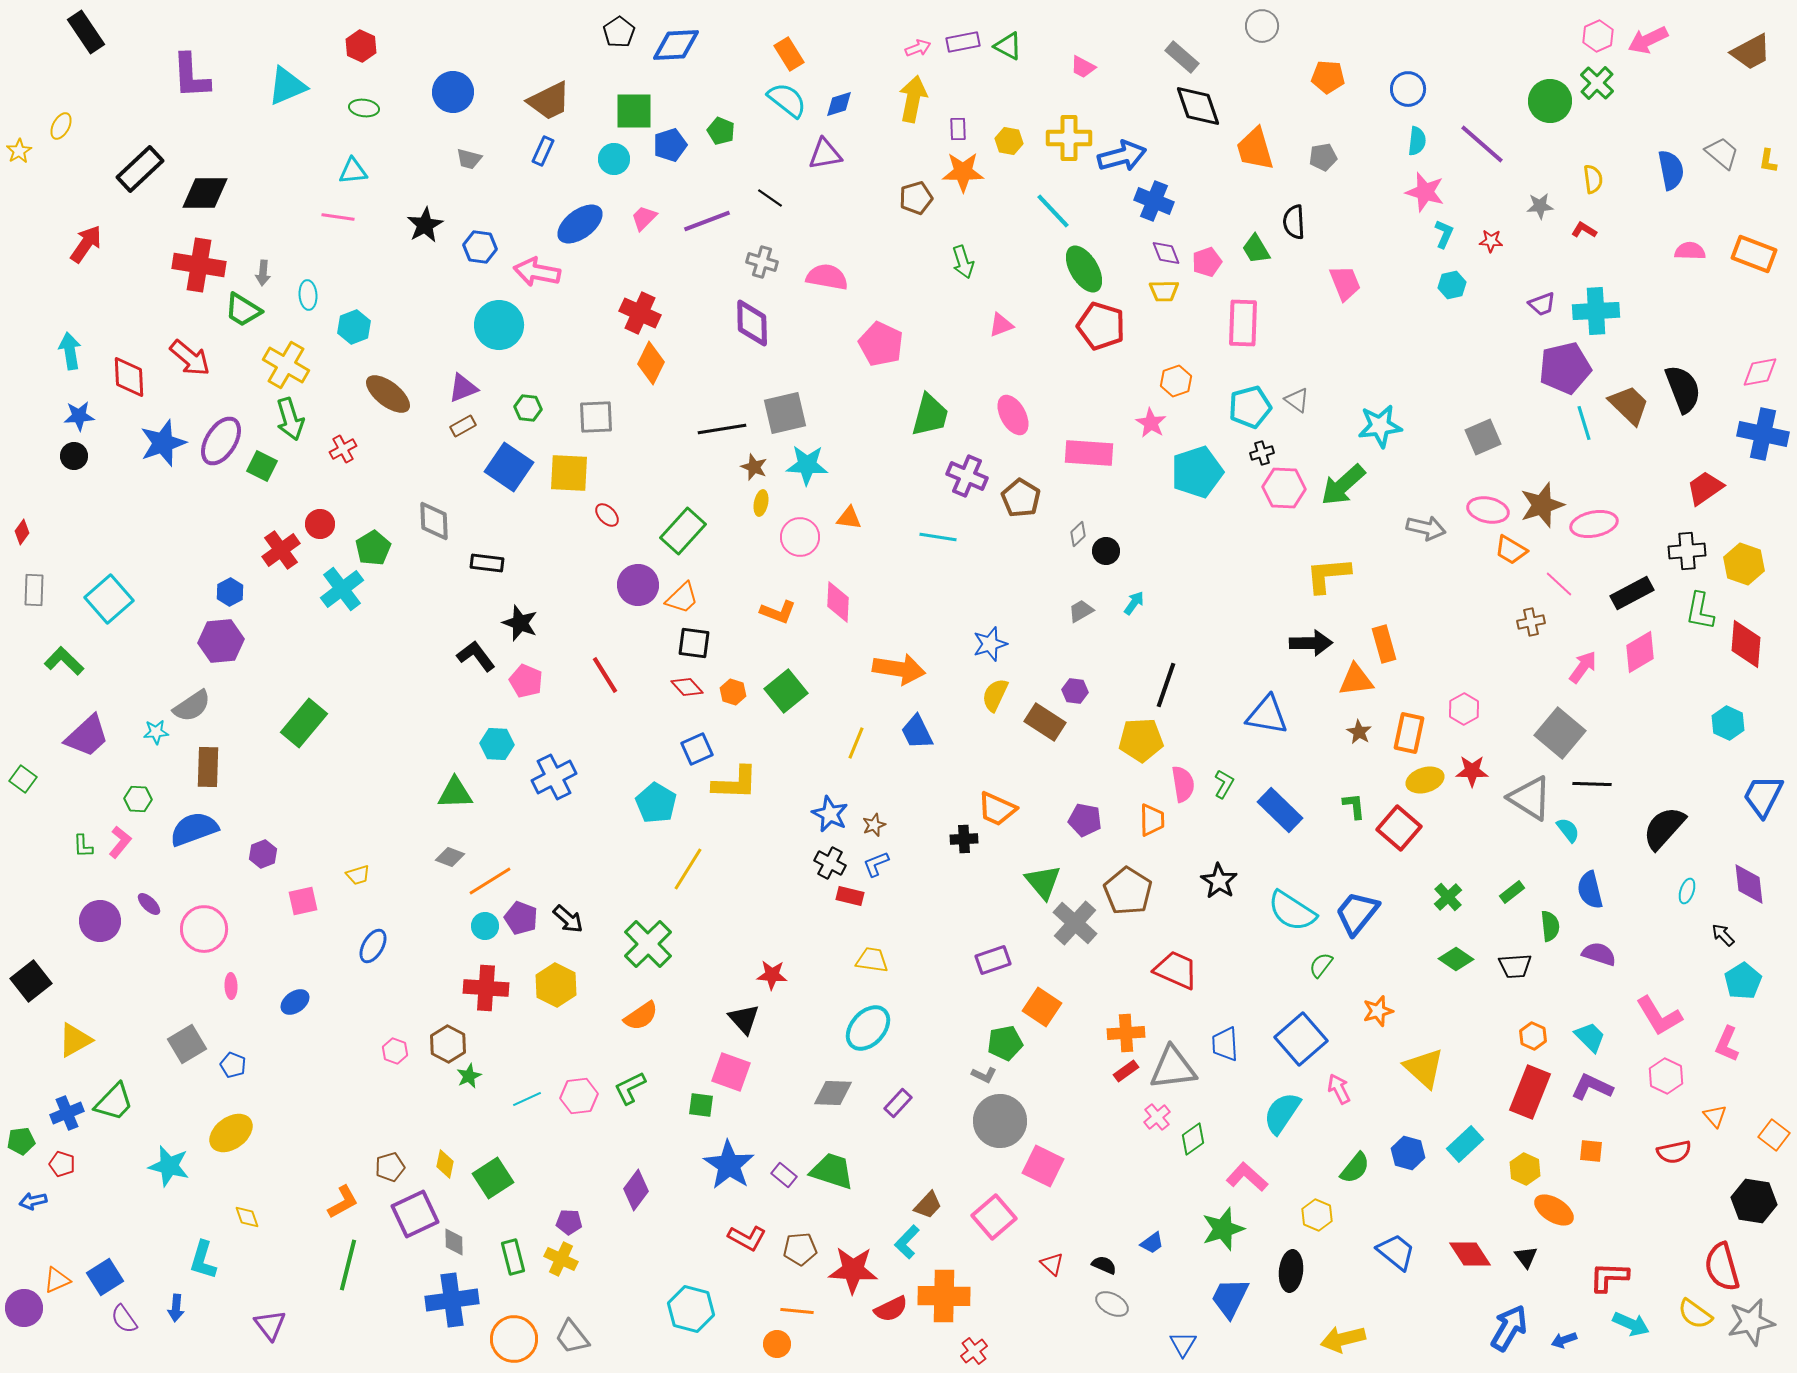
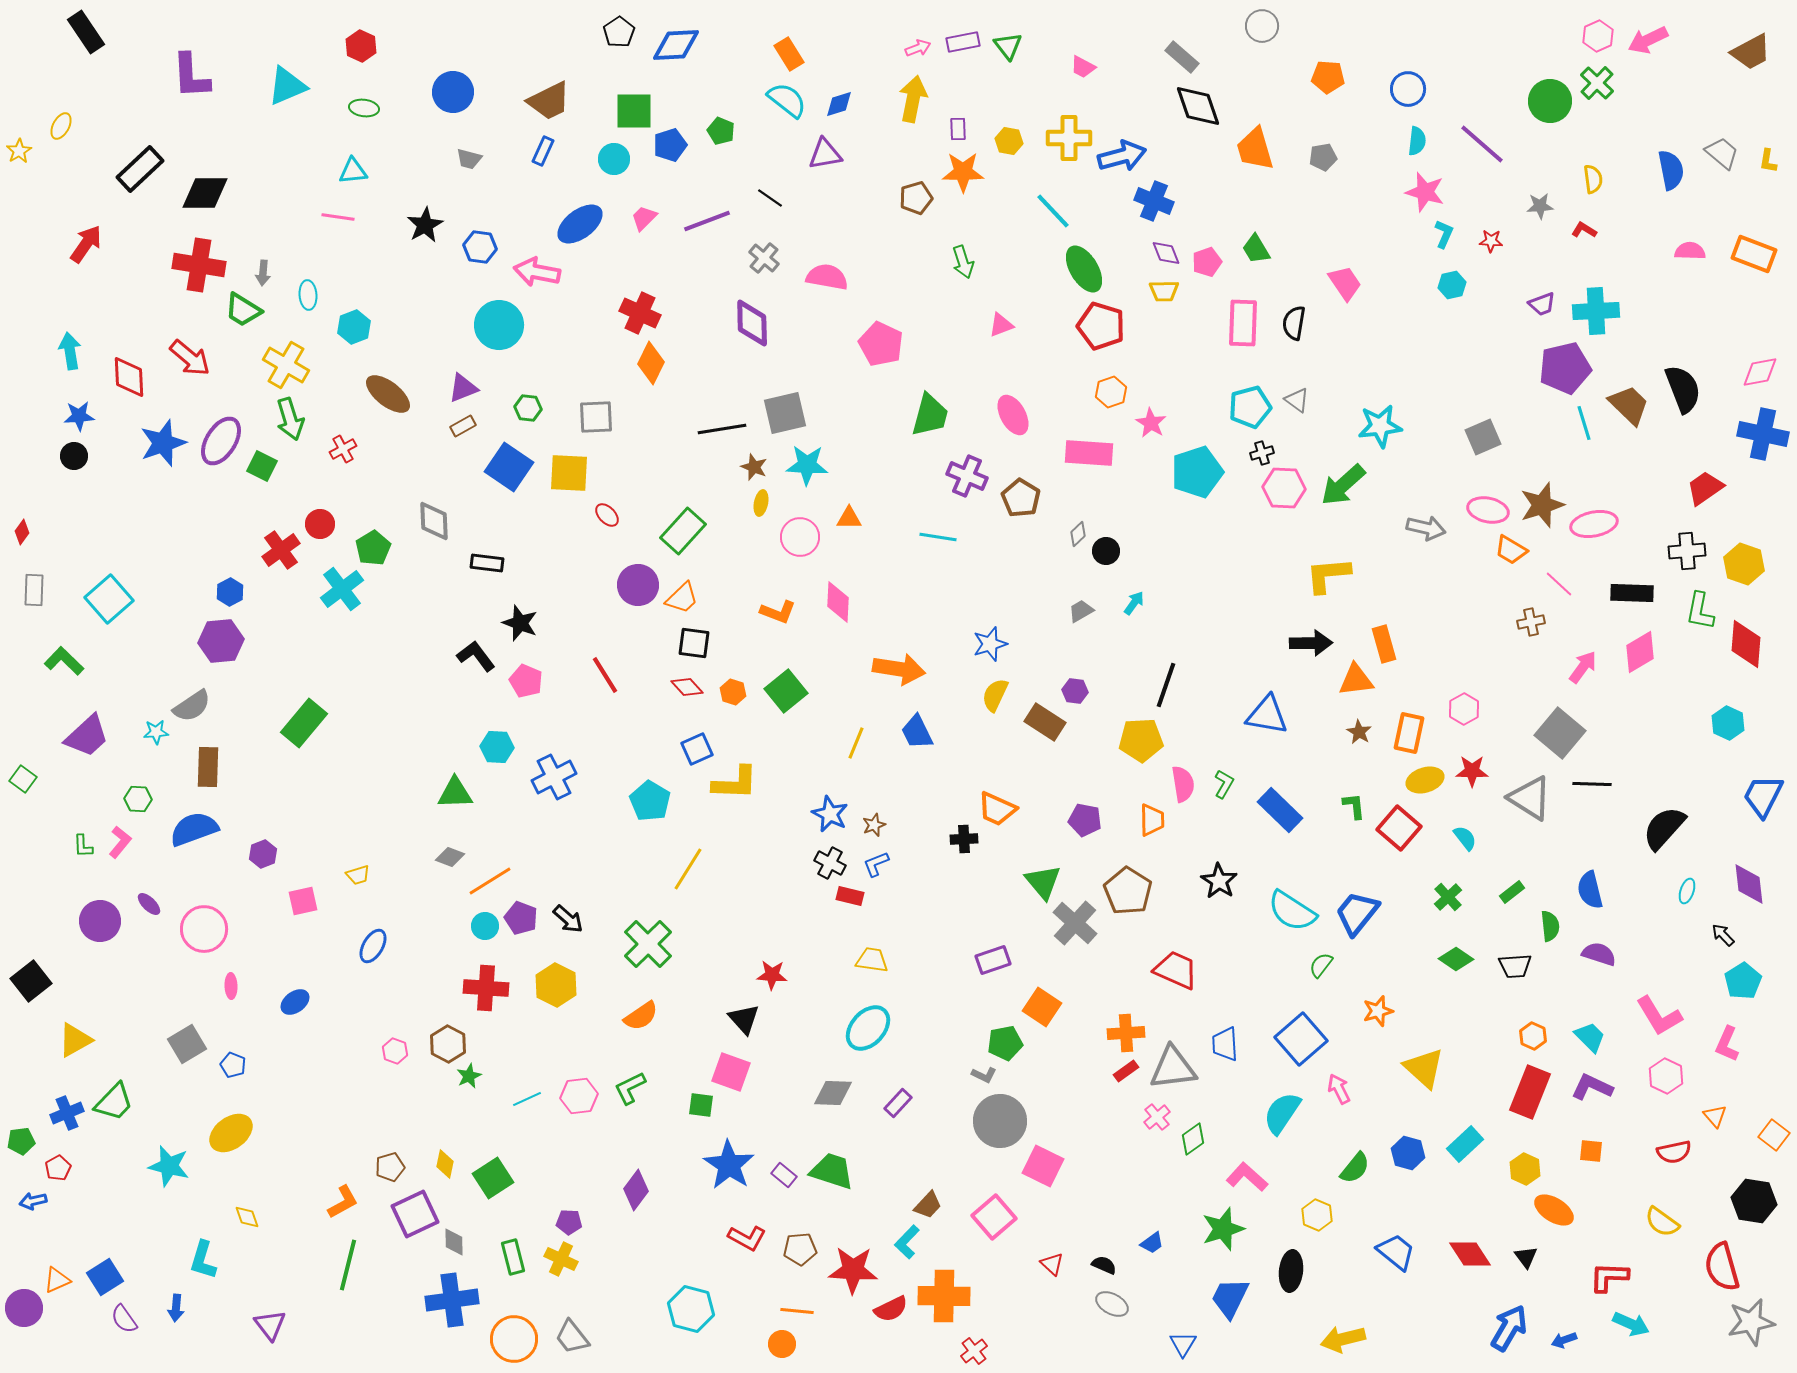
green triangle at (1008, 46): rotated 24 degrees clockwise
black semicircle at (1294, 222): moved 101 px down; rotated 12 degrees clockwise
gray cross at (762, 262): moved 2 px right, 4 px up; rotated 24 degrees clockwise
pink trapezoid at (1345, 283): rotated 12 degrees counterclockwise
orange hexagon at (1176, 381): moved 65 px left, 11 px down
orange triangle at (849, 518): rotated 8 degrees counterclockwise
black rectangle at (1632, 593): rotated 30 degrees clockwise
cyan hexagon at (497, 744): moved 3 px down
cyan pentagon at (656, 803): moved 6 px left, 2 px up
cyan semicircle at (1568, 830): moved 103 px left, 8 px down
red pentagon at (62, 1164): moved 4 px left, 4 px down; rotated 25 degrees clockwise
yellow semicircle at (1695, 1314): moved 33 px left, 92 px up
orange circle at (777, 1344): moved 5 px right
